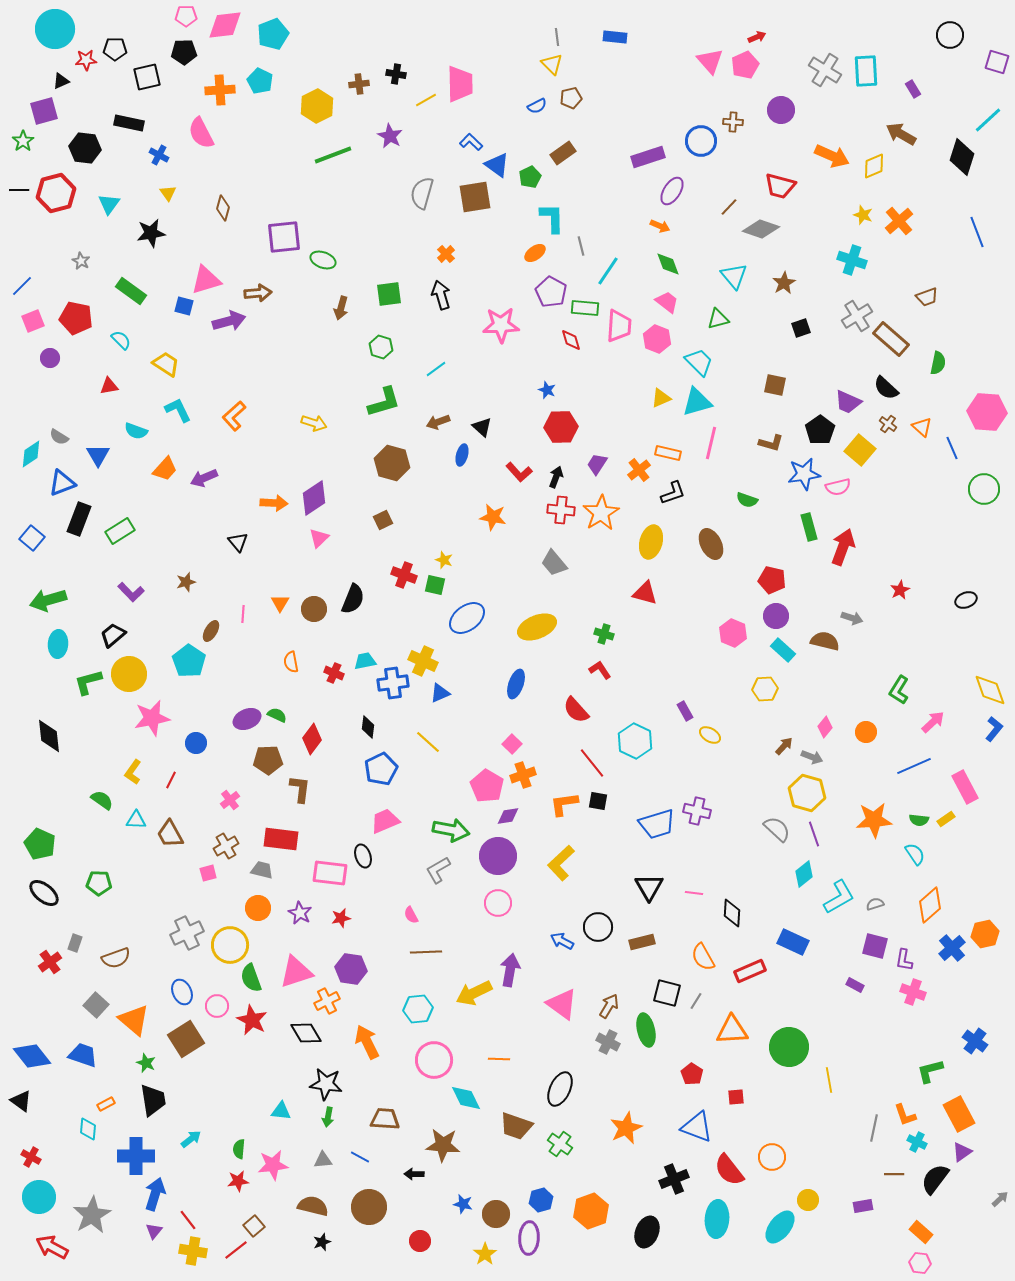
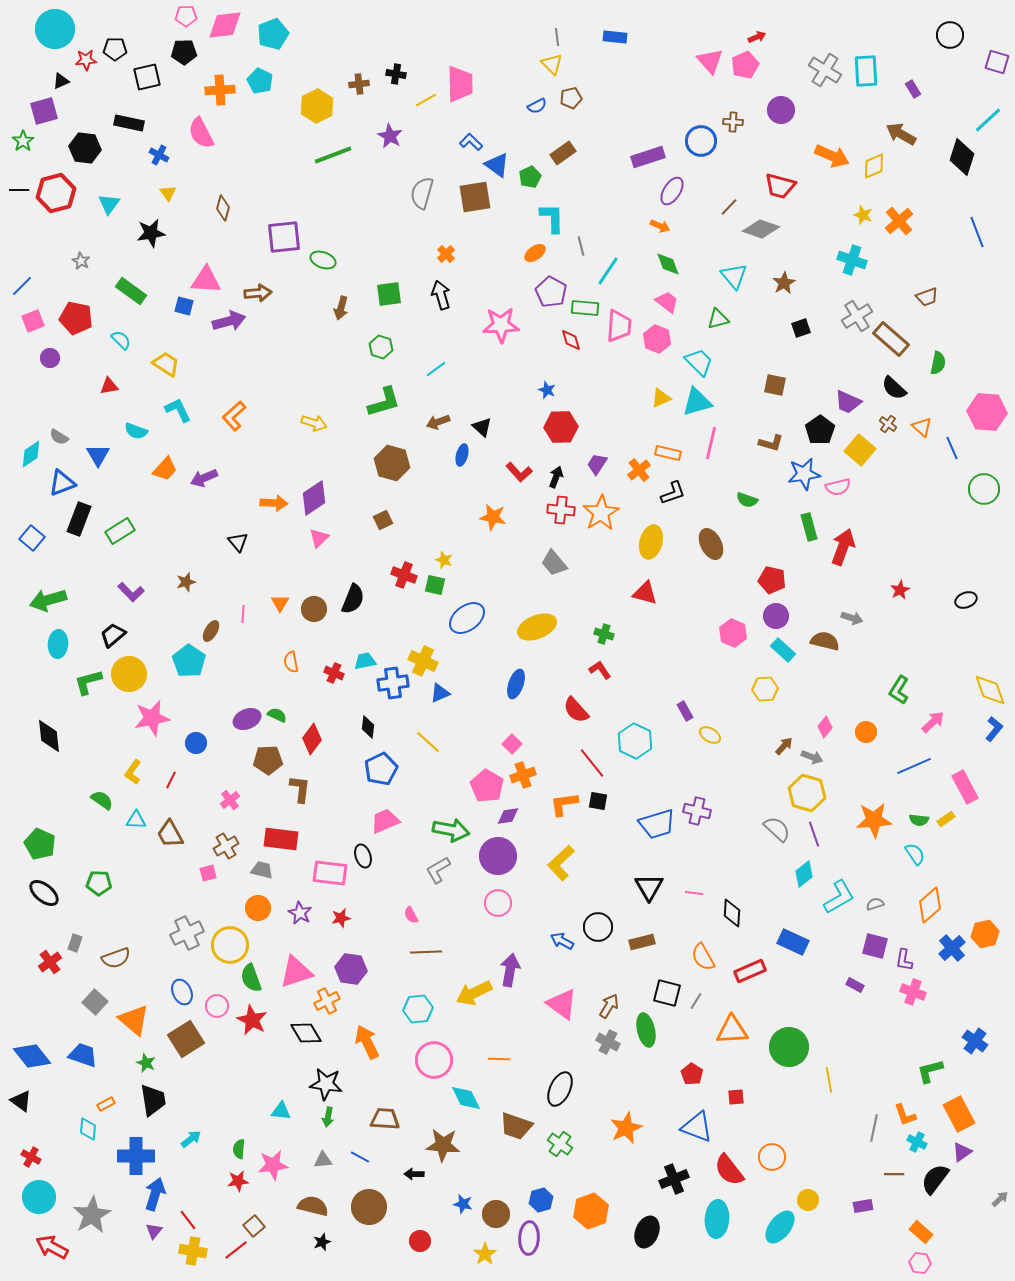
pink triangle at (206, 280): rotated 20 degrees clockwise
black semicircle at (886, 388): moved 8 px right
gray square at (96, 1005): moved 1 px left, 3 px up
